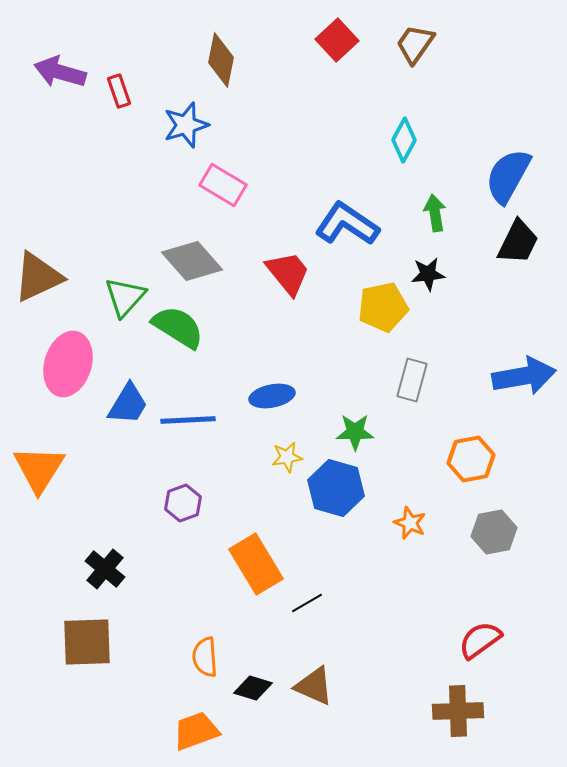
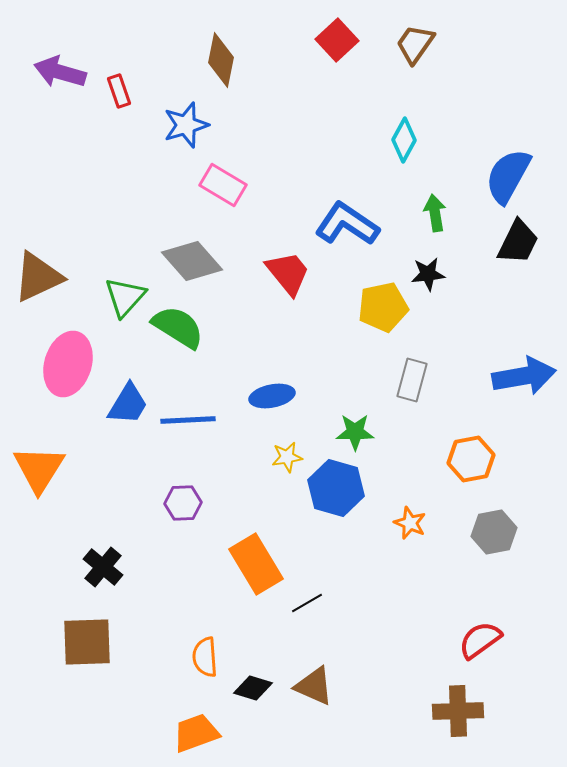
purple hexagon at (183, 503): rotated 18 degrees clockwise
black cross at (105, 569): moved 2 px left, 2 px up
orange trapezoid at (196, 731): moved 2 px down
